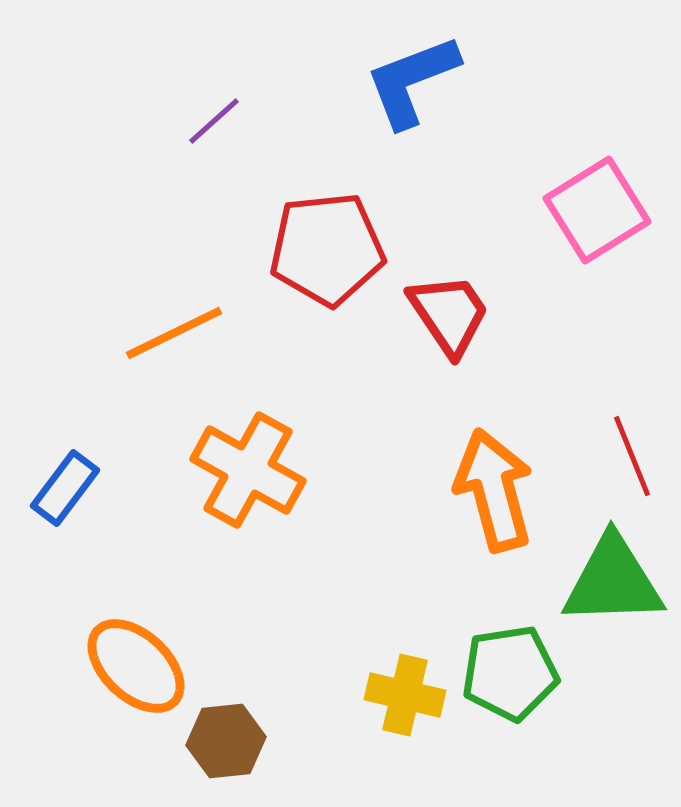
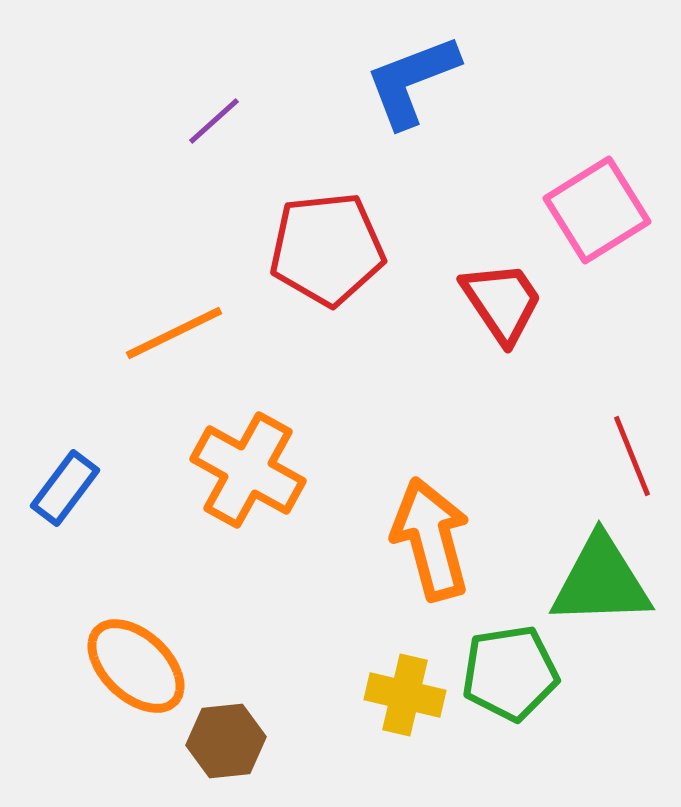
red trapezoid: moved 53 px right, 12 px up
orange arrow: moved 63 px left, 49 px down
green triangle: moved 12 px left
